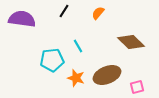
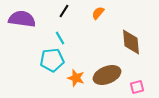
brown diamond: rotated 40 degrees clockwise
cyan line: moved 18 px left, 8 px up
